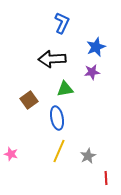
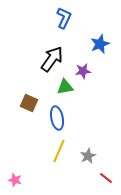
blue L-shape: moved 2 px right, 5 px up
blue star: moved 4 px right, 3 px up
black arrow: rotated 128 degrees clockwise
purple star: moved 9 px left, 1 px up
green triangle: moved 2 px up
brown square: moved 3 px down; rotated 30 degrees counterclockwise
pink star: moved 4 px right, 26 px down
red line: rotated 48 degrees counterclockwise
